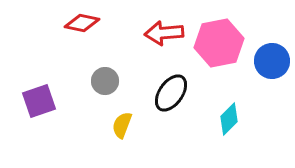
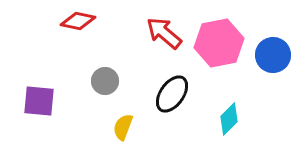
red diamond: moved 4 px left, 2 px up
red arrow: rotated 45 degrees clockwise
blue circle: moved 1 px right, 6 px up
black ellipse: moved 1 px right, 1 px down
purple square: rotated 24 degrees clockwise
yellow semicircle: moved 1 px right, 2 px down
